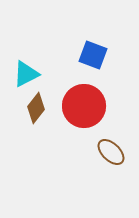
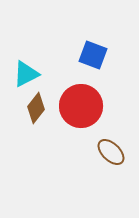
red circle: moved 3 px left
